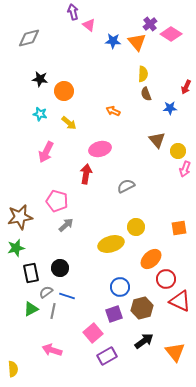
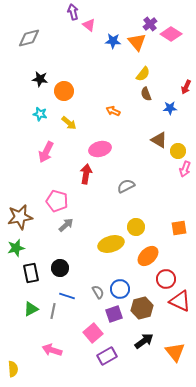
yellow semicircle at (143, 74): rotated 35 degrees clockwise
brown triangle at (157, 140): moved 2 px right; rotated 18 degrees counterclockwise
orange ellipse at (151, 259): moved 3 px left, 3 px up
blue circle at (120, 287): moved 2 px down
gray semicircle at (46, 292): moved 52 px right; rotated 96 degrees clockwise
